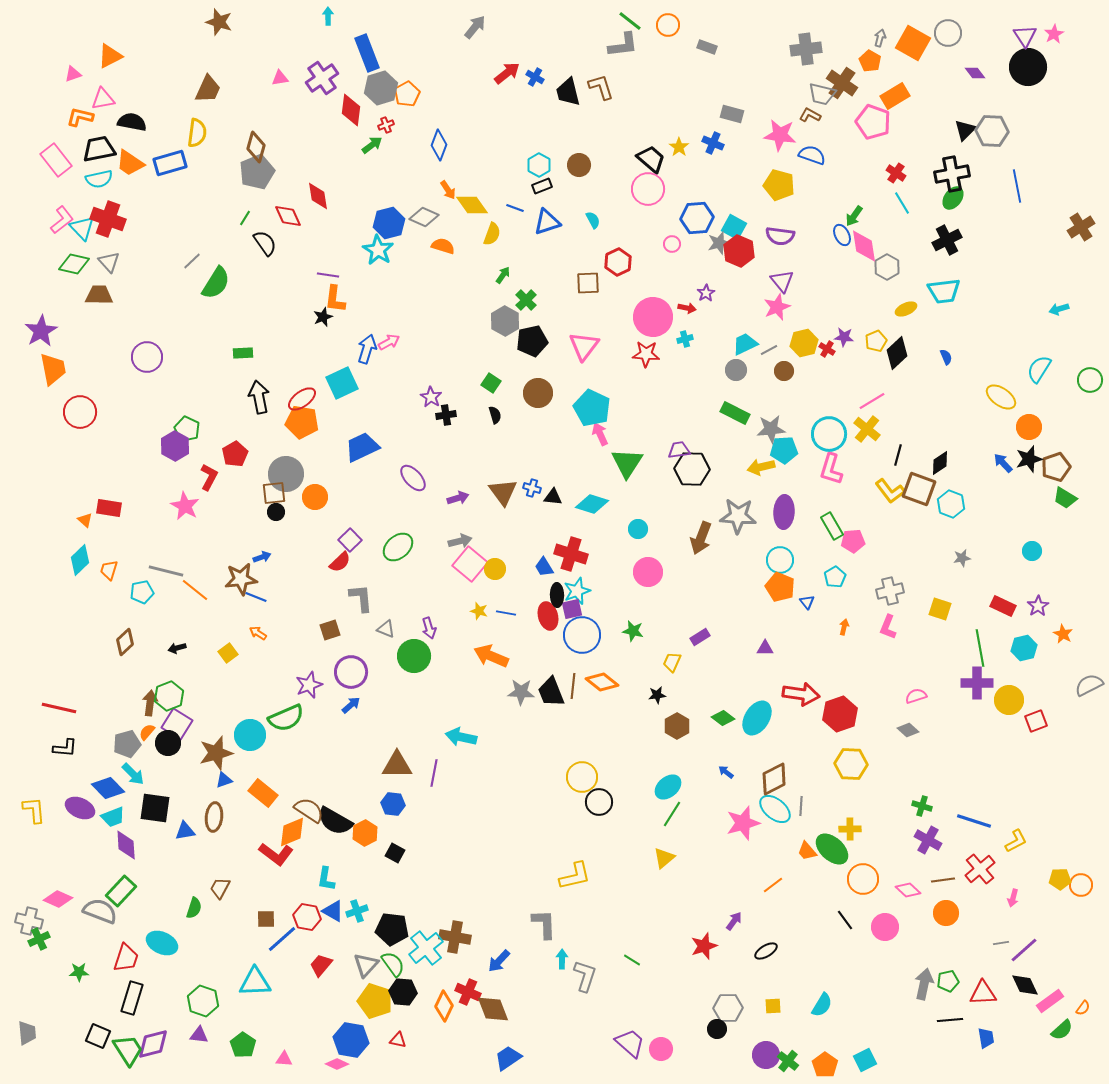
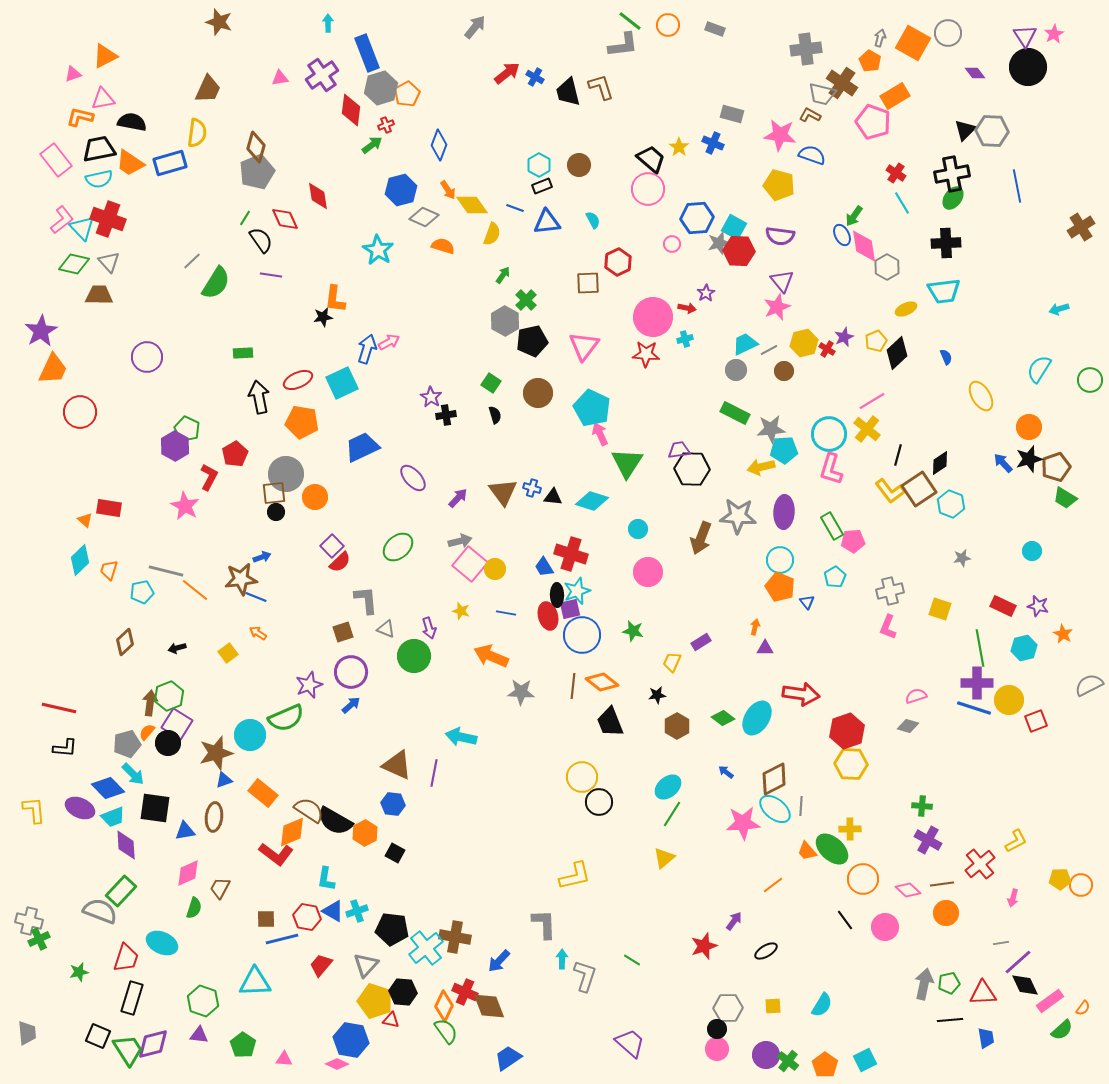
cyan arrow at (328, 16): moved 7 px down
gray rectangle at (707, 47): moved 8 px right, 18 px up
orange triangle at (110, 56): moved 5 px left
purple cross at (322, 78): moved 3 px up
red diamond at (288, 216): moved 3 px left, 3 px down
blue triangle at (547, 222): rotated 12 degrees clockwise
blue hexagon at (389, 223): moved 12 px right, 33 px up
black cross at (947, 240): moved 1 px left, 3 px down; rotated 24 degrees clockwise
black semicircle at (265, 243): moved 4 px left, 3 px up
red hexagon at (739, 251): rotated 20 degrees counterclockwise
purple line at (328, 275): moved 57 px left
black star at (323, 317): rotated 12 degrees clockwise
purple star at (844, 337): rotated 30 degrees counterclockwise
orange trapezoid at (53, 369): rotated 36 degrees clockwise
yellow ellipse at (1001, 397): moved 20 px left, 1 px up; rotated 24 degrees clockwise
red ellipse at (302, 399): moved 4 px left, 19 px up; rotated 12 degrees clockwise
brown square at (919, 489): rotated 36 degrees clockwise
purple arrow at (458, 498): rotated 30 degrees counterclockwise
cyan diamond at (592, 504): moved 3 px up
purple square at (350, 540): moved 18 px left, 6 px down
gray L-shape at (361, 598): moved 5 px right, 2 px down
purple star at (1038, 606): rotated 25 degrees counterclockwise
purple square at (572, 609): moved 2 px left
yellow star at (479, 611): moved 18 px left
orange arrow at (844, 627): moved 89 px left
brown square at (330, 630): moved 13 px right, 2 px down
purple rectangle at (700, 637): moved 1 px right, 5 px down
black trapezoid at (551, 692): moved 59 px right, 30 px down
red hexagon at (840, 714): moved 7 px right, 17 px down
gray diamond at (908, 730): moved 4 px up; rotated 25 degrees counterclockwise
brown triangle at (397, 765): rotated 24 degrees clockwise
green cross at (922, 806): rotated 12 degrees counterclockwise
blue line at (974, 821): moved 113 px up
pink star at (743, 823): rotated 12 degrees clockwise
red cross at (980, 869): moved 5 px up
brown line at (943, 880): moved 1 px left, 4 px down
pink diamond at (58, 899): moved 130 px right, 26 px up; rotated 48 degrees counterclockwise
blue line at (282, 939): rotated 28 degrees clockwise
purple line at (1024, 950): moved 6 px left, 12 px down
green semicircle at (393, 964): moved 53 px right, 67 px down
green star at (79, 972): rotated 12 degrees counterclockwise
green pentagon at (948, 981): moved 1 px right, 2 px down
red cross at (468, 992): moved 3 px left
brown diamond at (493, 1009): moved 4 px left, 3 px up
red triangle at (398, 1040): moved 7 px left, 20 px up
pink circle at (661, 1049): moved 56 px right
